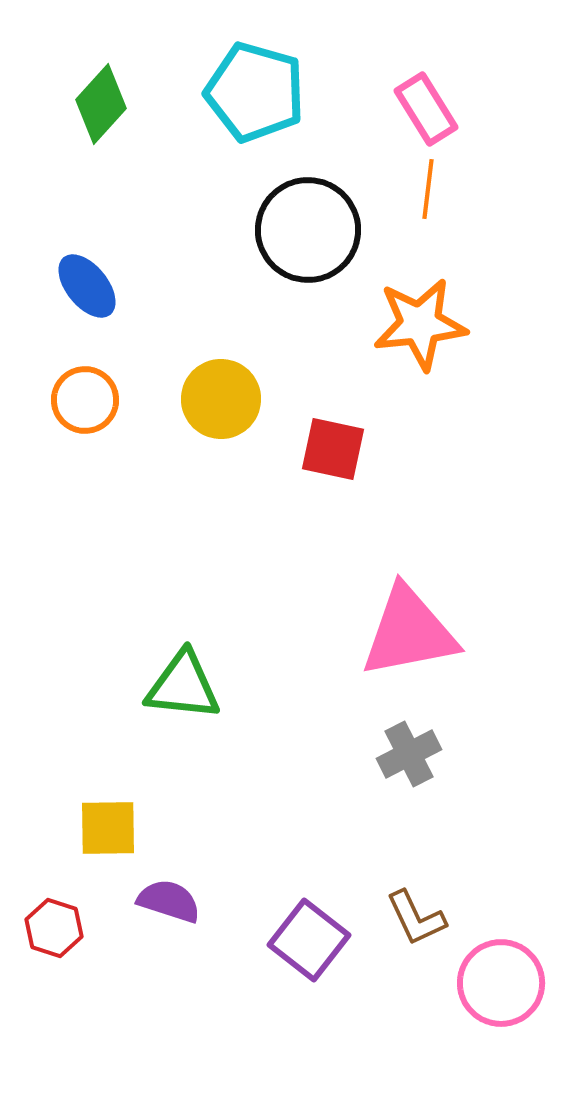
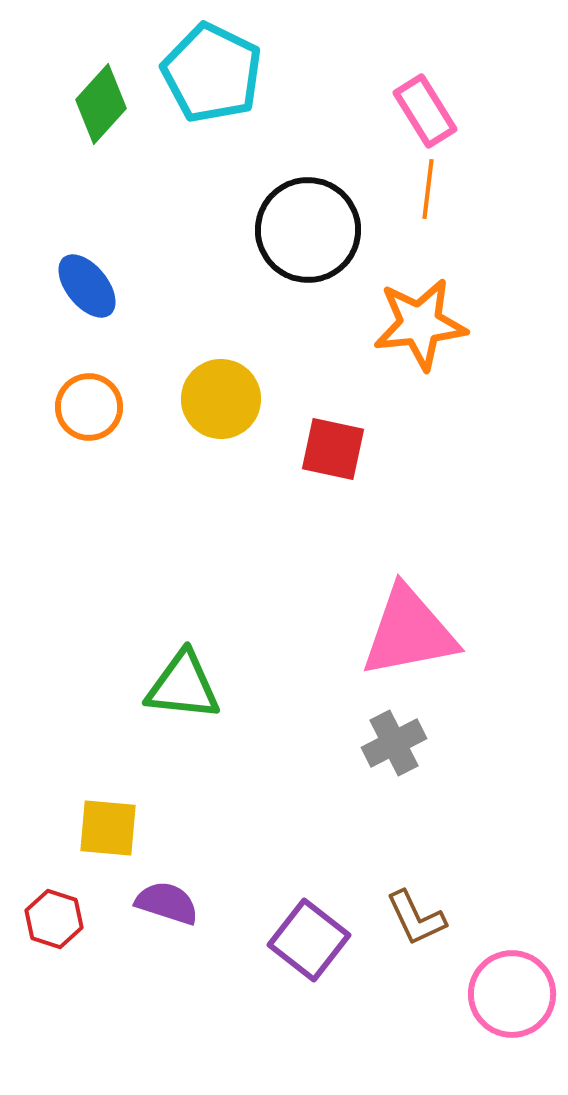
cyan pentagon: moved 43 px left, 19 px up; rotated 10 degrees clockwise
pink rectangle: moved 1 px left, 2 px down
orange circle: moved 4 px right, 7 px down
gray cross: moved 15 px left, 11 px up
yellow square: rotated 6 degrees clockwise
purple semicircle: moved 2 px left, 2 px down
red hexagon: moved 9 px up
pink circle: moved 11 px right, 11 px down
